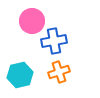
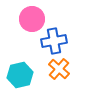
pink circle: moved 2 px up
orange cross: moved 3 px up; rotated 30 degrees counterclockwise
